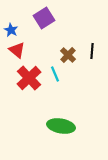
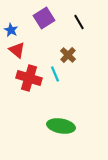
black line: moved 13 px left, 29 px up; rotated 35 degrees counterclockwise
red cross: rotated 30 degrees counterclockwise
